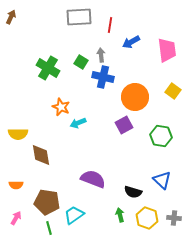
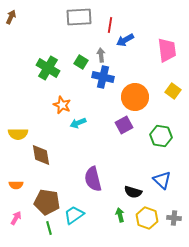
blue arrow: moved 6 px left, 2 px up
orange star: moved 1 px right, 2 px up
purple semicircle: rotated 125 degrees counterclockwise
